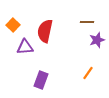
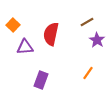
brown line: rotated 32 degrees counterclockwise
red semicircle: moved 6 px right, 3 px down
purple star: rotated 21 degrees counterclockwise
